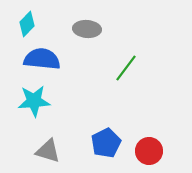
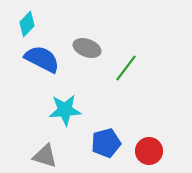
gray ellipse: moved 19 px down; rotated 16 degrees clockwise
blue semicircle: rotated 21 degrees clockwise
cyan star: moved 31 px right, 9 px down
blue pentagon: rotated 12 degrees clockwise
gray triangle: moved 3 px left, 5 px down
